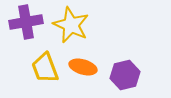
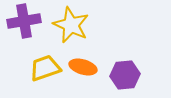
purple cross: moved 2 px left, 1 px up
yellow trapezoid: rotated 92 degrees clockwise
purple hexagon: rotated 8 degrees clockwise
